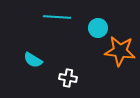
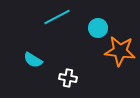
cyan line: rotated 32 degrees counterclockwise
